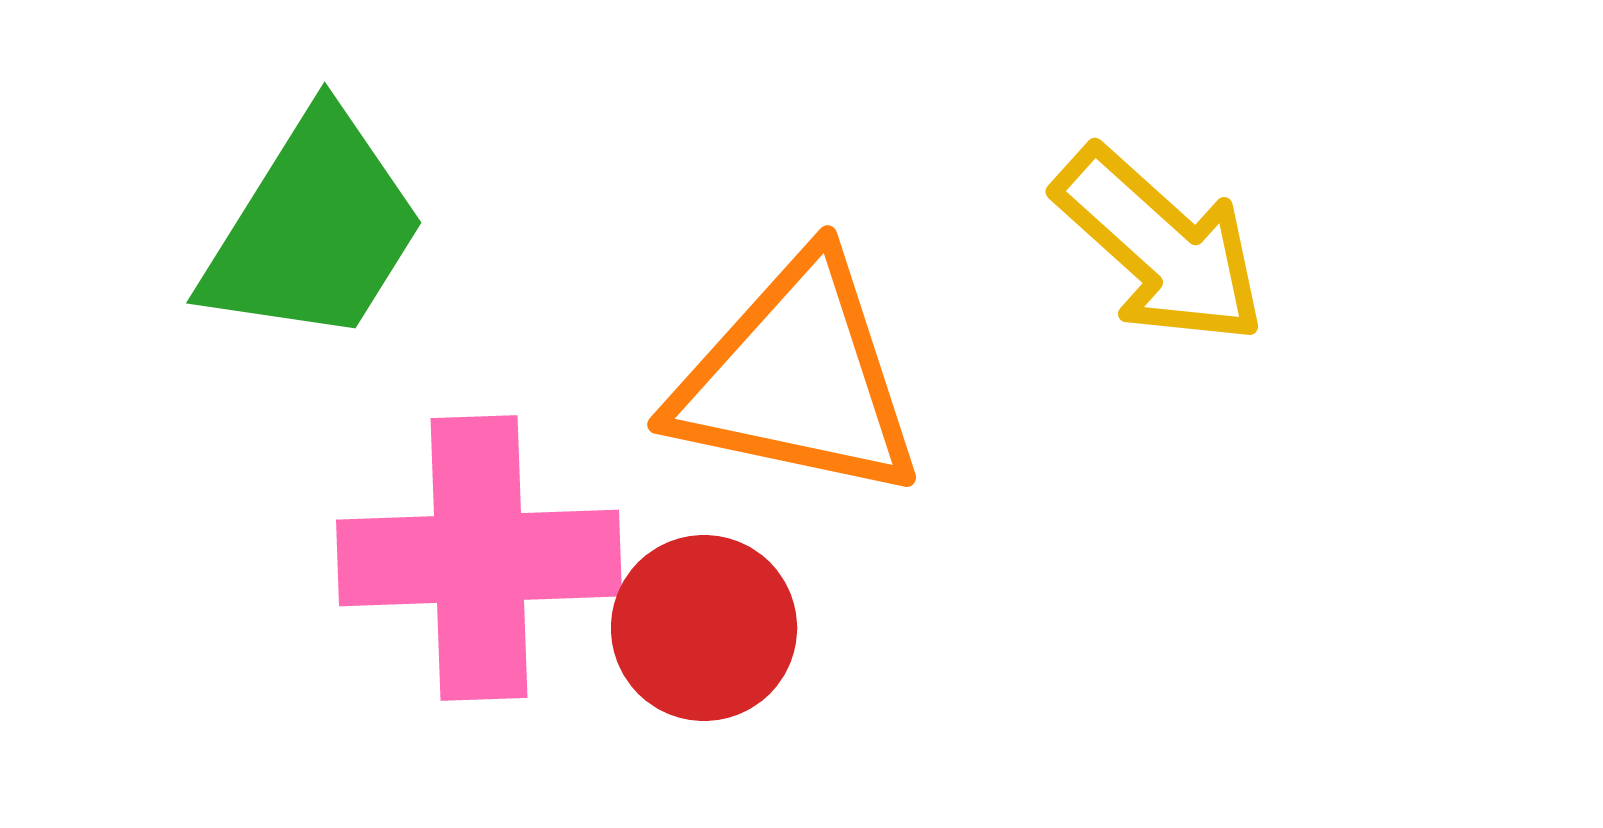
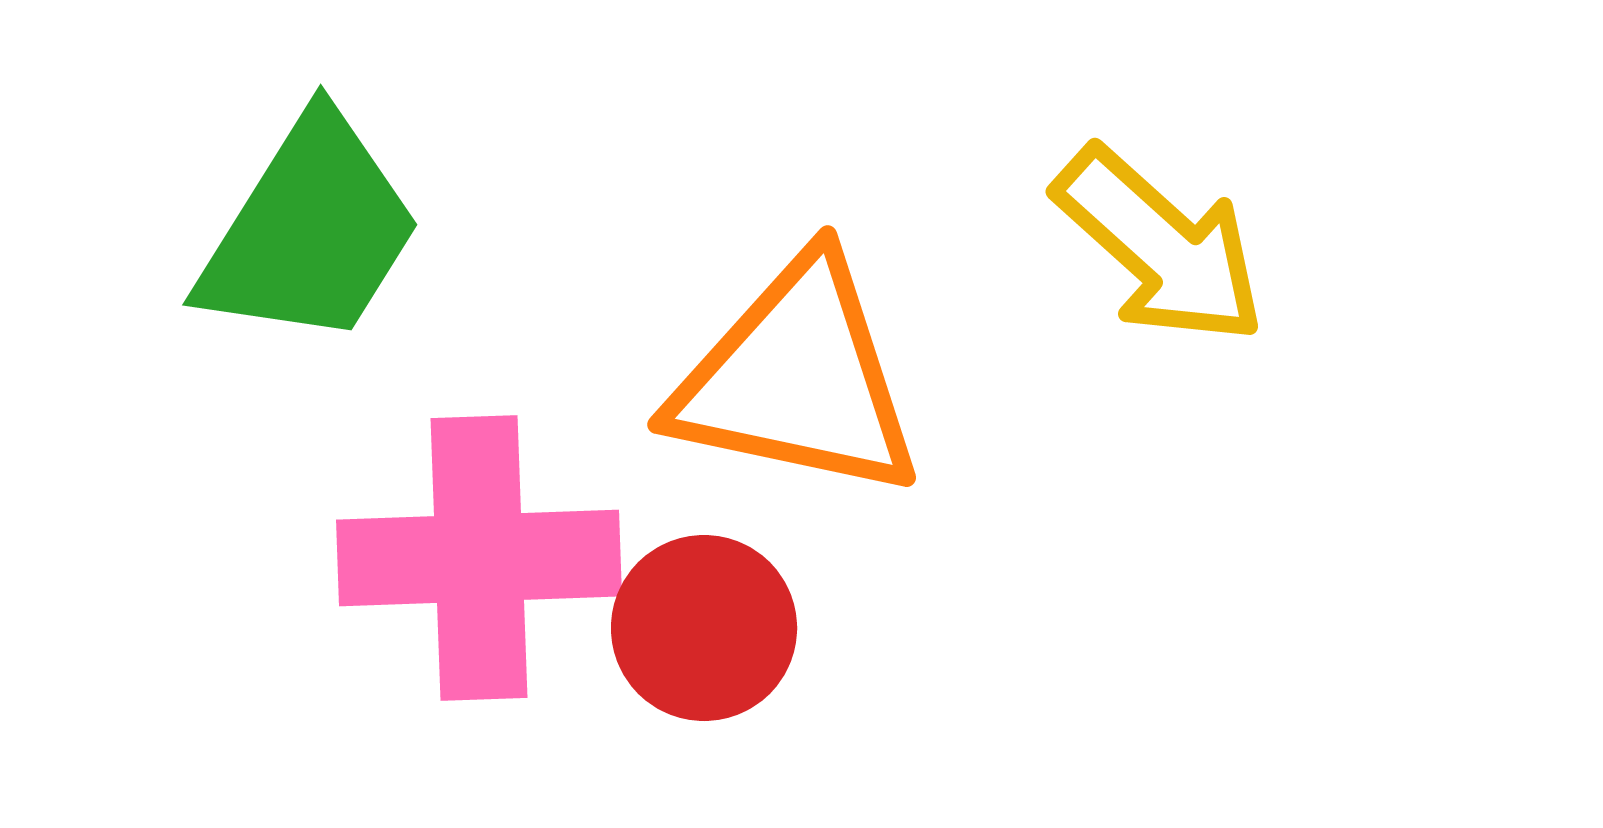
green trapezoid: moved 4 px left, 2 px down
